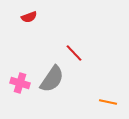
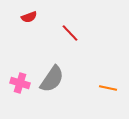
red line: moved 4 px left, 20 px up
orange line: moved 14 px up
